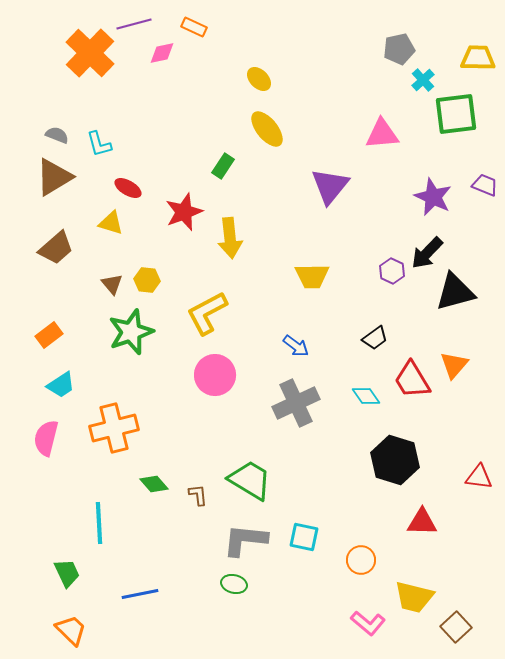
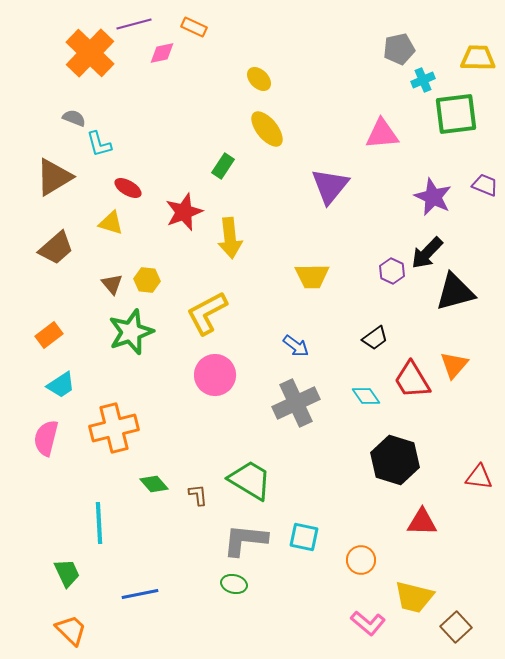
cyan cross at (423, 80): rotated 20 degrees clockwise
gray semicircle at (57, 135): moved 17 px right, 17 px up
